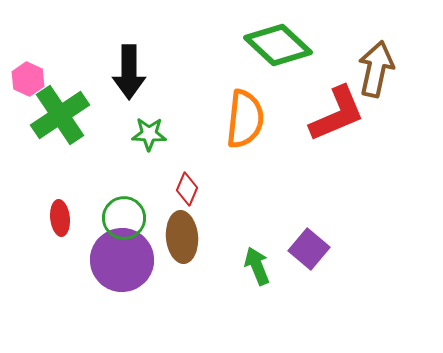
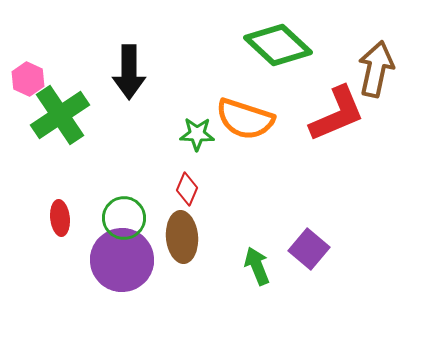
orange semicircle: rotated 102 degrees clockwise
green star: moved 48 px right
